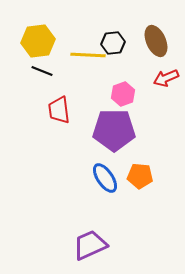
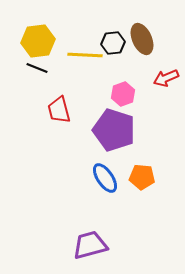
brown ellipse: moved 14 px left, 2 px up
yellow line: moved 3 px left
black line: moved 5 px left, 3 px up
red trapezoid: rotated 8 degrees counterclockwise
purple pentagon: rotated 18 degrees clockwise
orange pentagon: moved 2 px right, 1 px down
purple trapezoid: rotated 9 degrees clockwise
